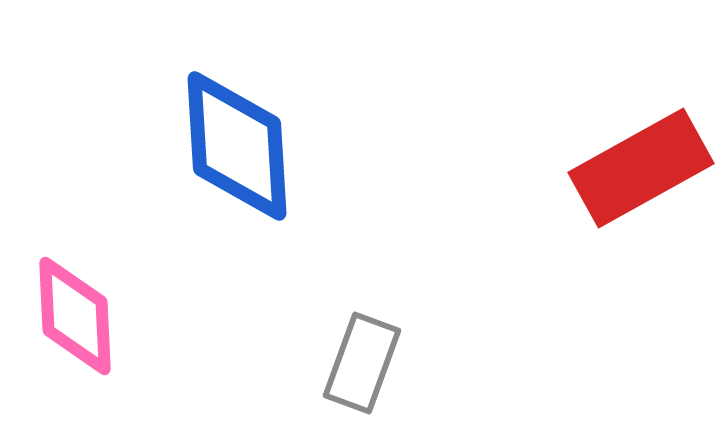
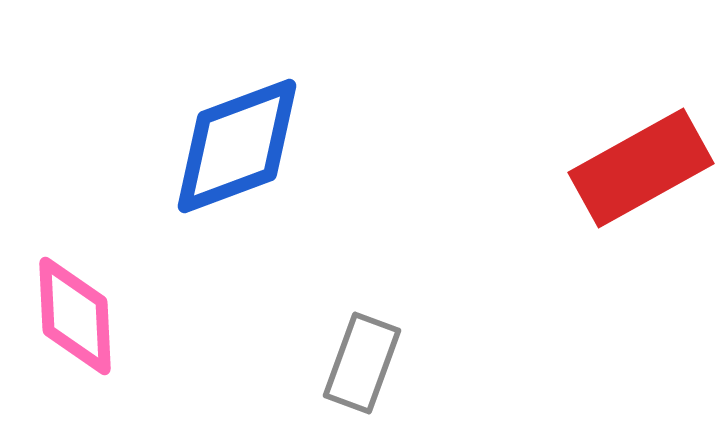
blue diamond: rotated 73 degrees clockwise
